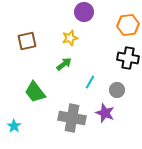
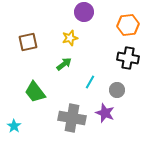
brown square: moved 1 px right, 1 px down
